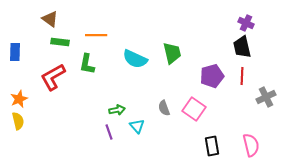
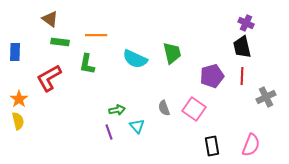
red L-shape: moved 4 px left, 1 px down
orange star: rotated 12 degrees counterclockwise
pink semicircle: rotated 35 degrees clockwise
